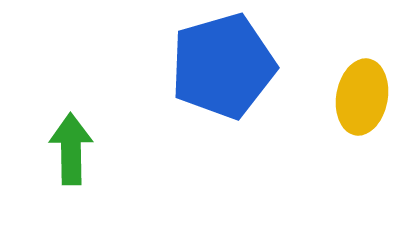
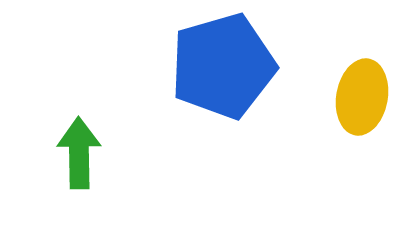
green arrow: moved 8 px right, 4 px down
